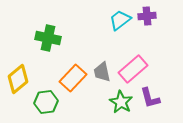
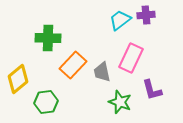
purple cross: moved 1 px left, 1 px up
green cross: rotated 10 degrees counterclockwise
pink rectangle: moved 2 px left, 11 px up; rotated 24 degrees counterclockwise
orange rectangle: moved 13 px up
purple L-shape: moved 2 px right, 8 px up
green star: moved 1 px left; rotated 10 degrees counterclockwise
